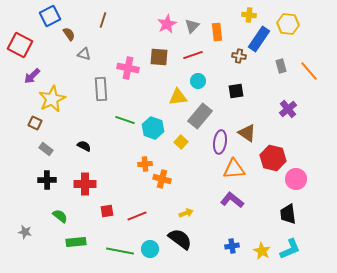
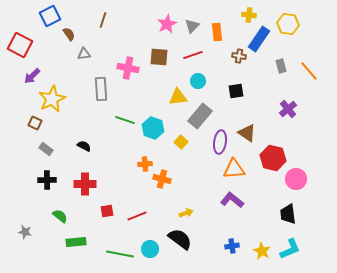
gray triangle at (84, 54): rotated 24 degrees counterclockwise
green line at (120, 251): moved 3 px down
